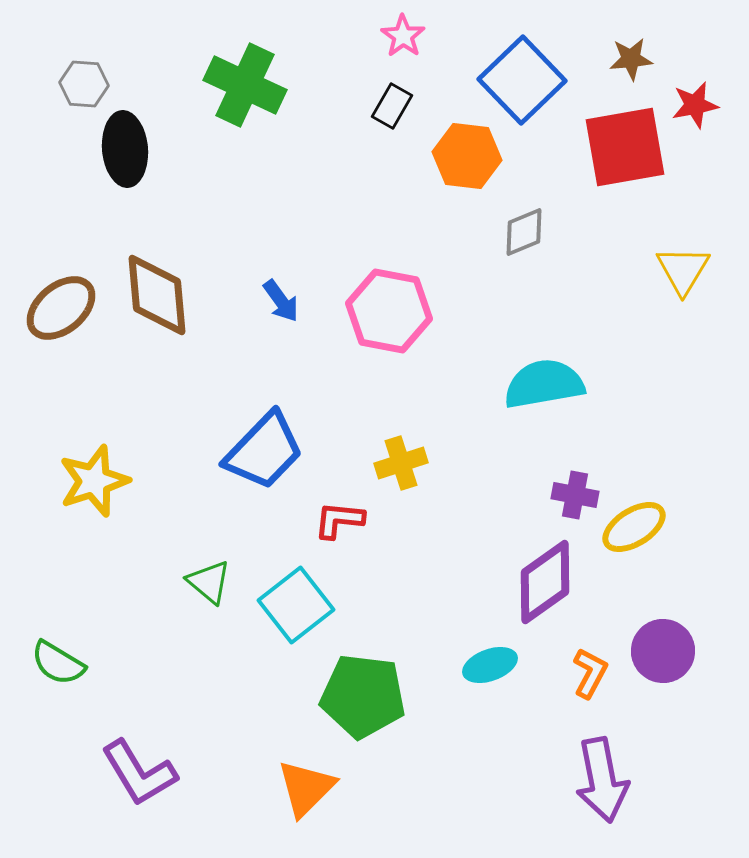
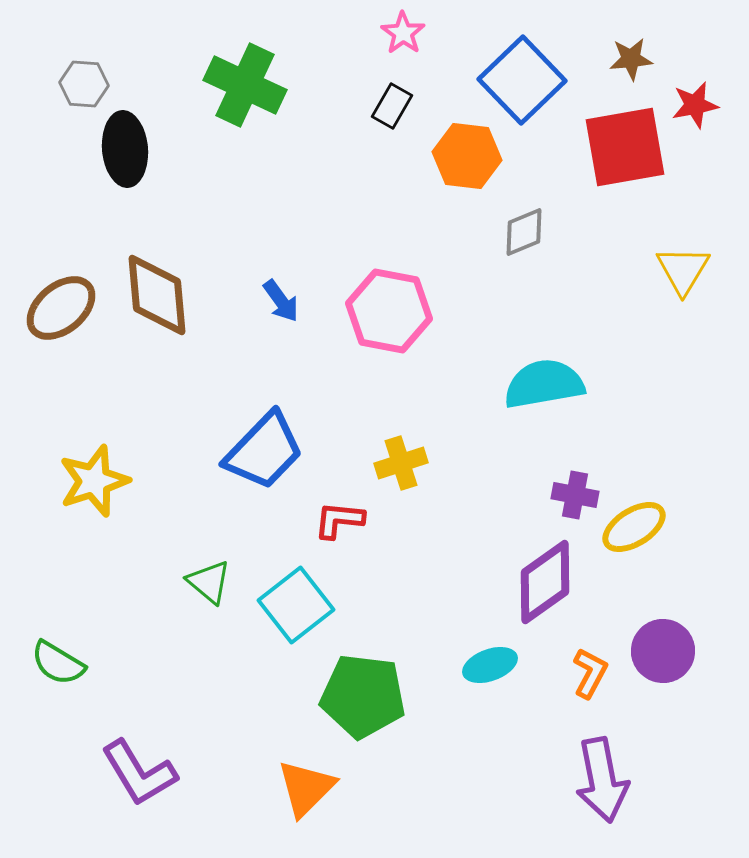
pink star: moved 3 px up
